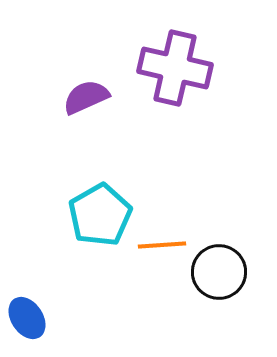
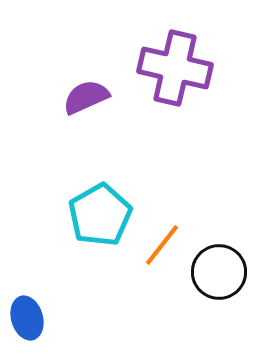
orange line: rotated 48 degrees counterclockwise
blue ellipse: rotated 18 degrees clockwise
